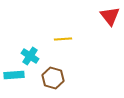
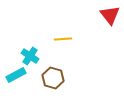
red triangle: moved 1 px up
cyan rectangle: moved 2 px right; rotated 24 degrees counterclockwise
